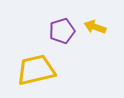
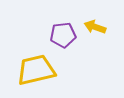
purple pentagon: moved 1 px right, 4 px down; rotated 10 degrees clockwise
